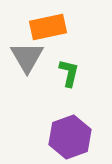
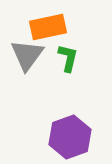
gray triangle: moved 2 px up; rotated 6 degrees clockwise
green L-shape: moved 1 px left, 15 px up
